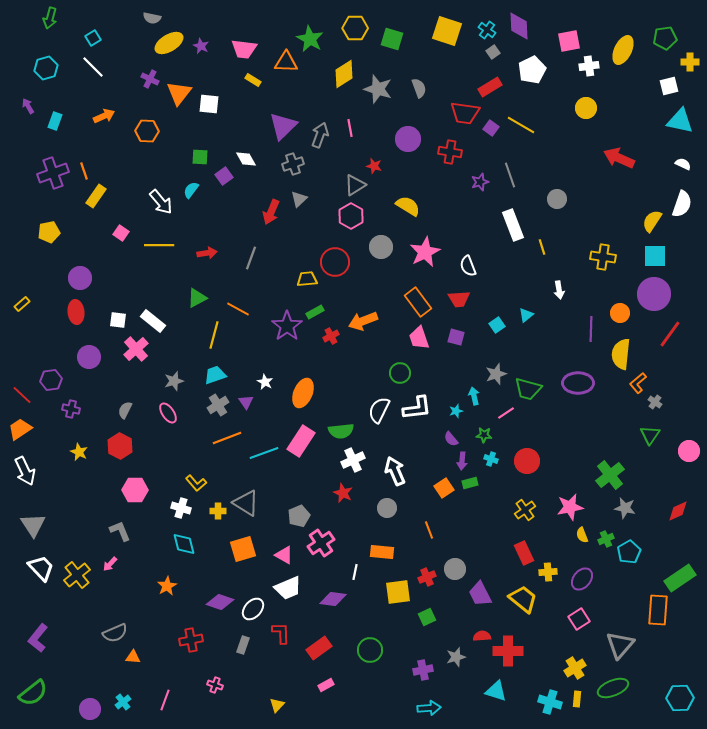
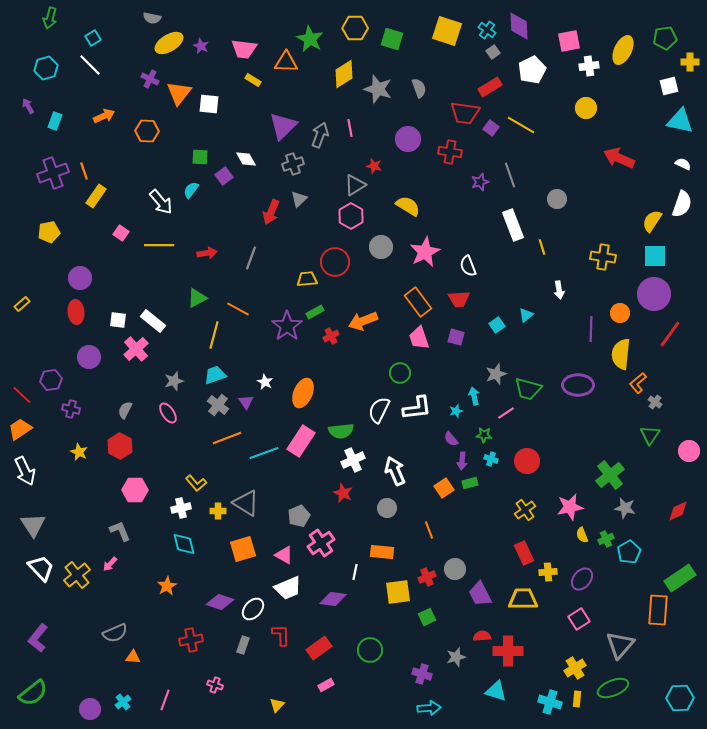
white line at (93, 67): moved 3 px left, 2 px up
purple ellipse at (578, 383): moved 2 px down
gray cross at (218, 405): rotated 20 degrees counterclockwise
white cross at (181, 508): rotated 30 degrees counterclockwise
yellow trapezoid at (523, 599): rotated 40 degrees counterclockwise
red L-shape at (281, 633): moved 2 px down
purple cross at (423, 670): moved 1 px left, 4 px down; rotated 30 degrees clockwise
